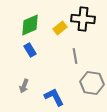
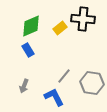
green diamond: moved 1 px right, 1 px down
blue rectangle: moved 2 px left
gray line: moved 11 px left, 20 px down; rotated 49 degrees clockwise
